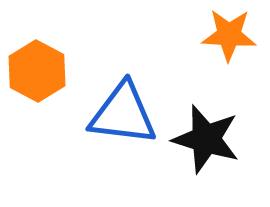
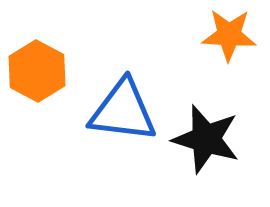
blue triangle: moved 3 px up
